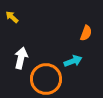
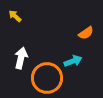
yellow arrow: moved 3 px right, 1 px up
orange semicircle: rotated 35 degrees clockwise
orange circle: moved 1 px right, 1 px up
